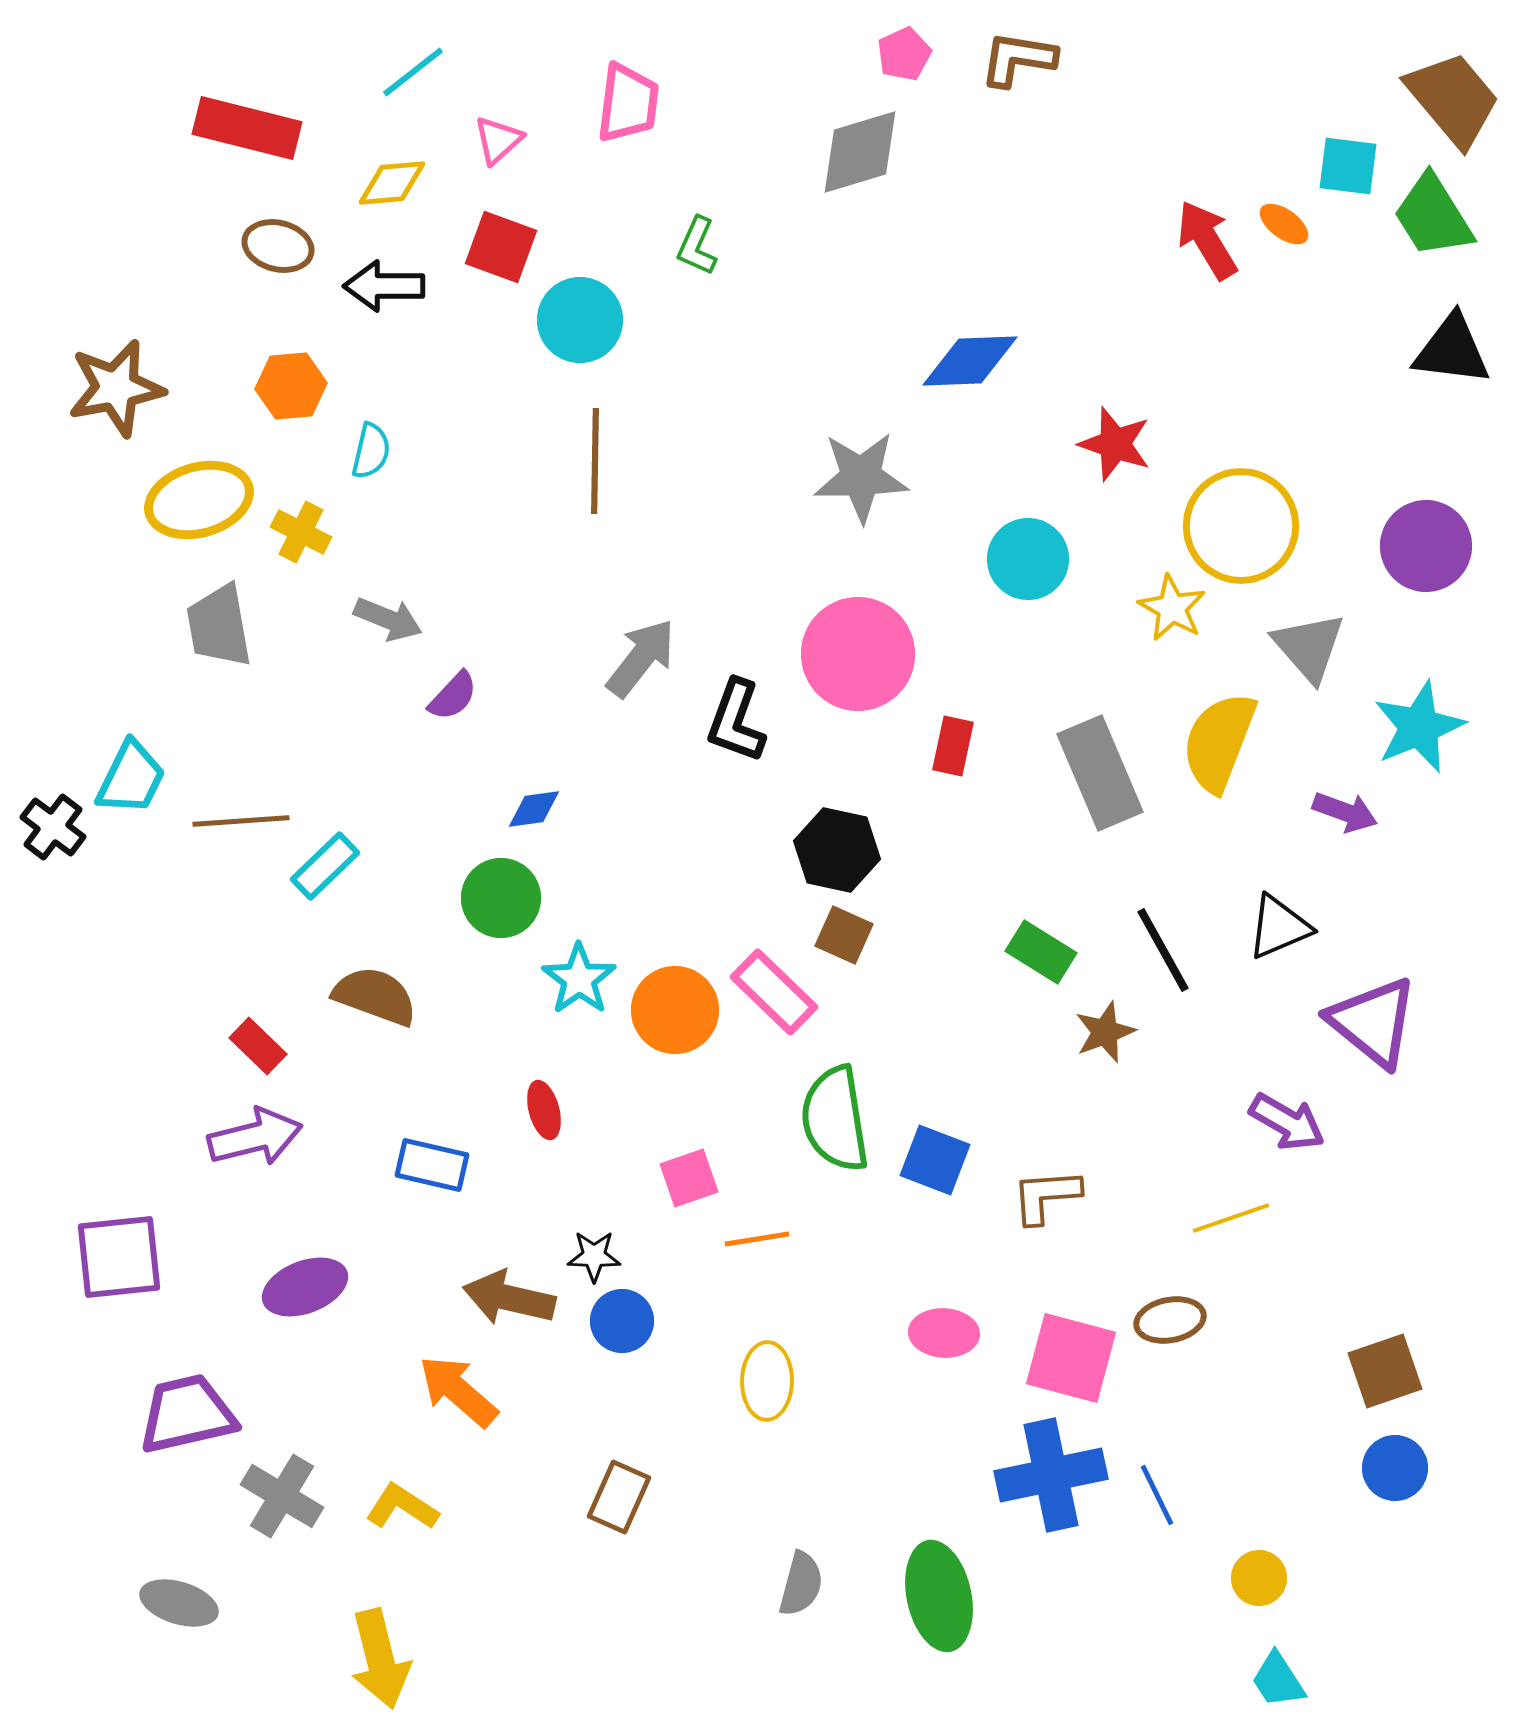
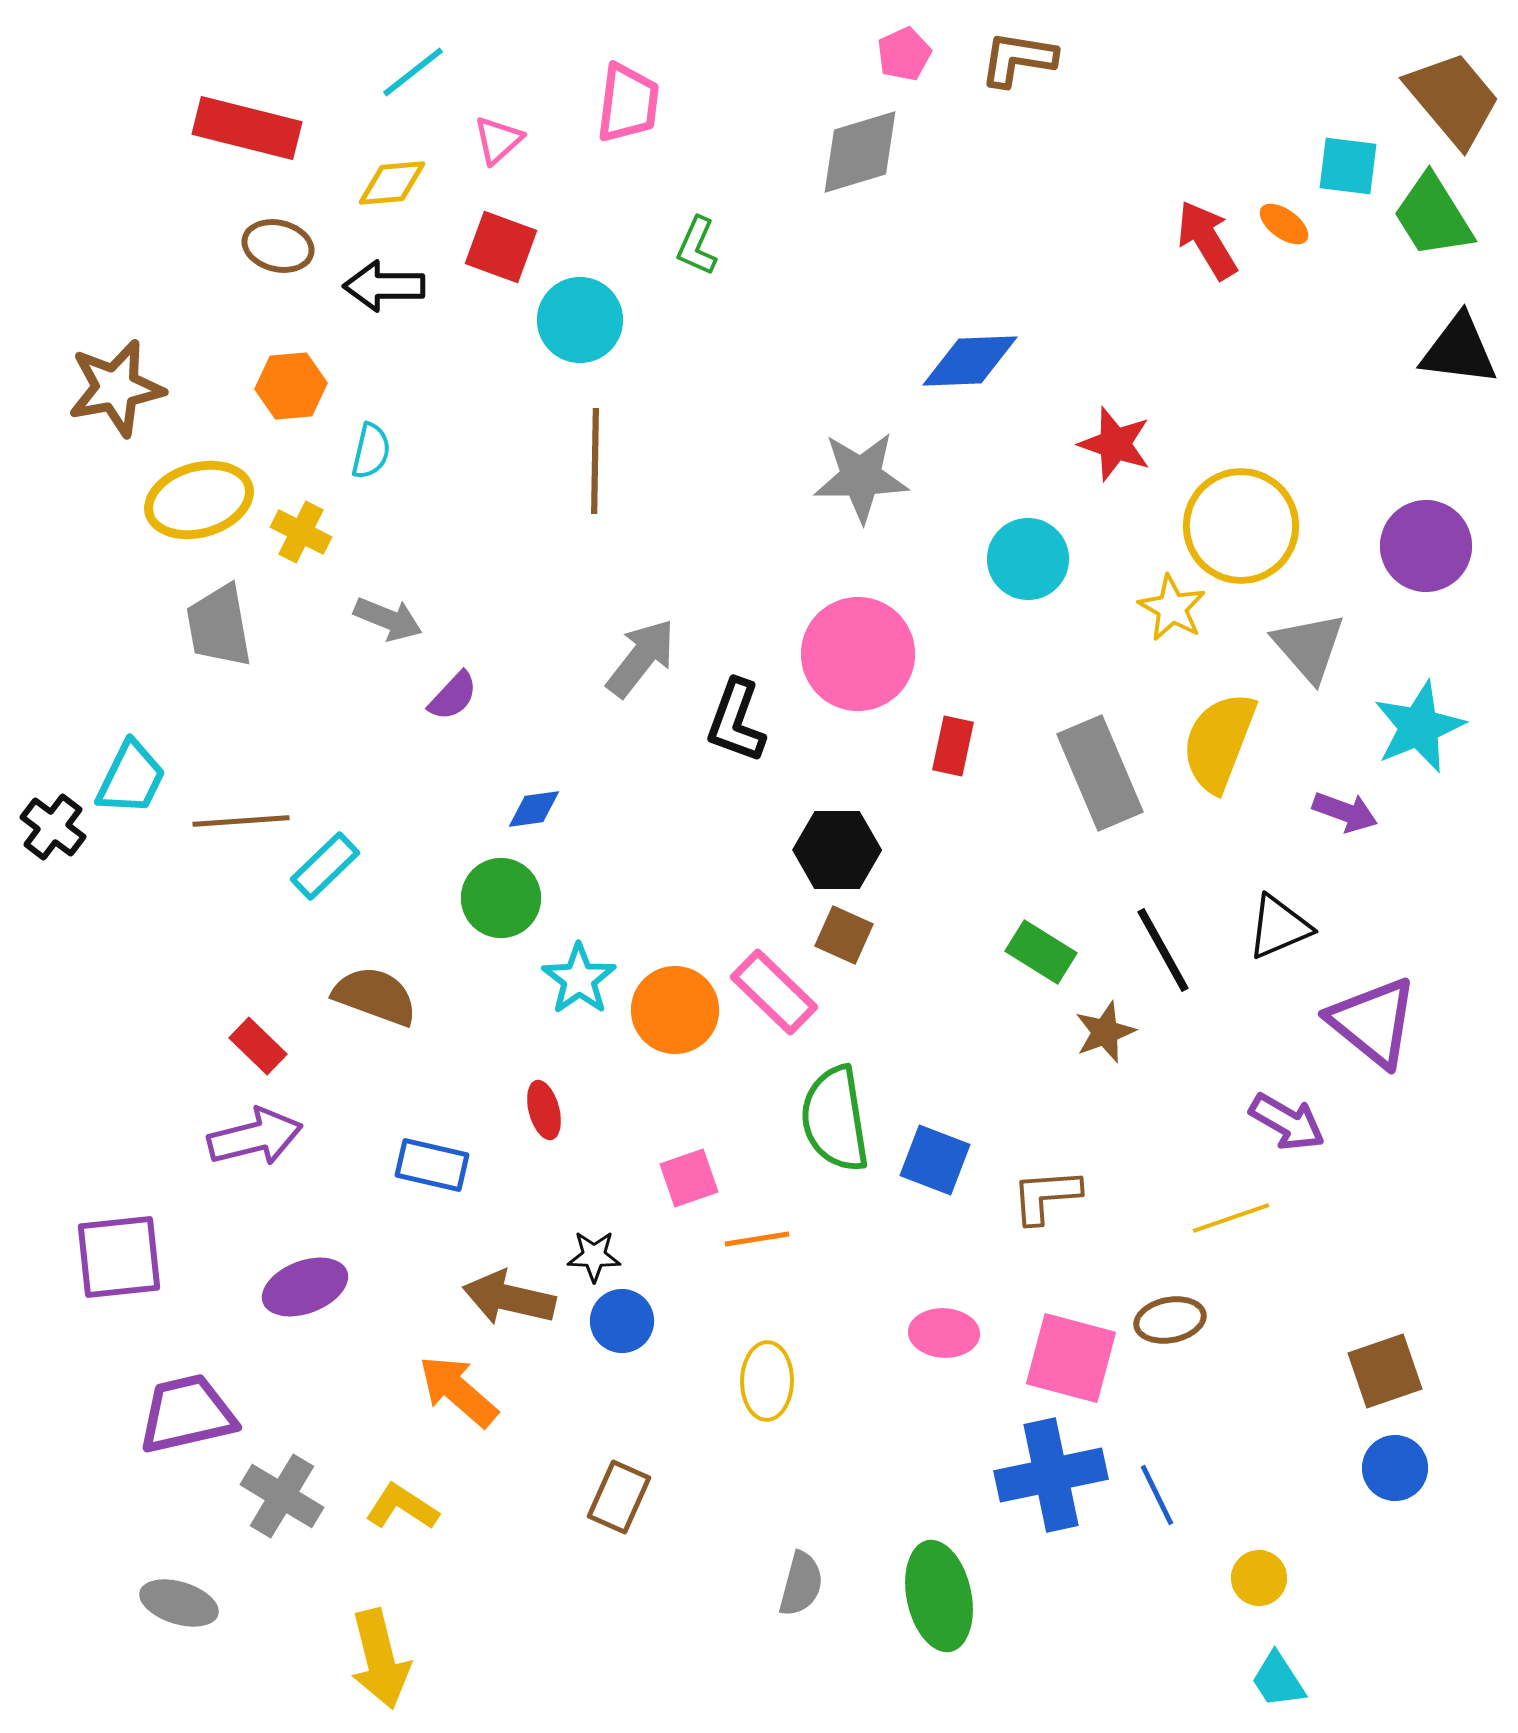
black triangle at (1452, 350): moved 7 px right
black hexagon at (837, 850): rotated 12 degrees counterclockwise
